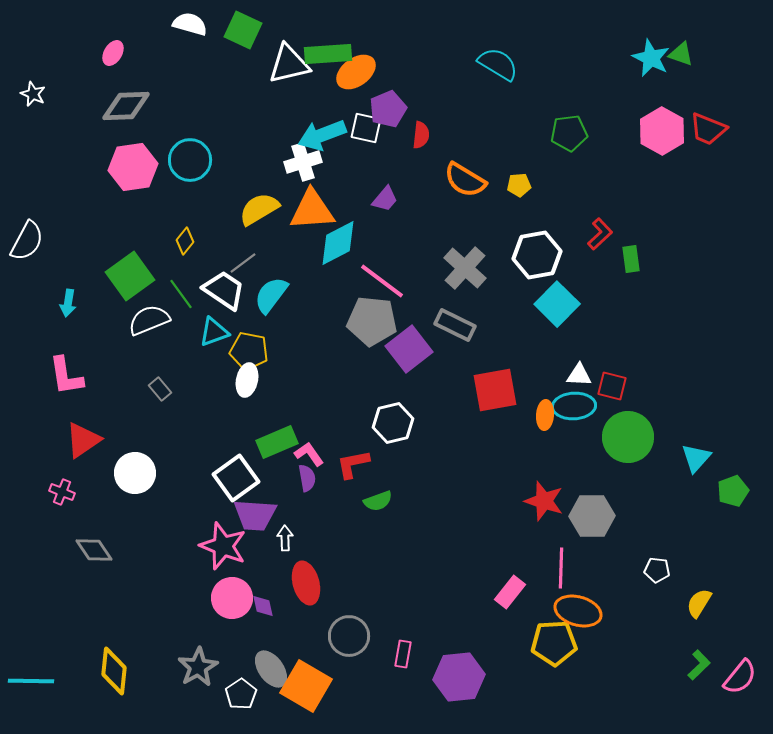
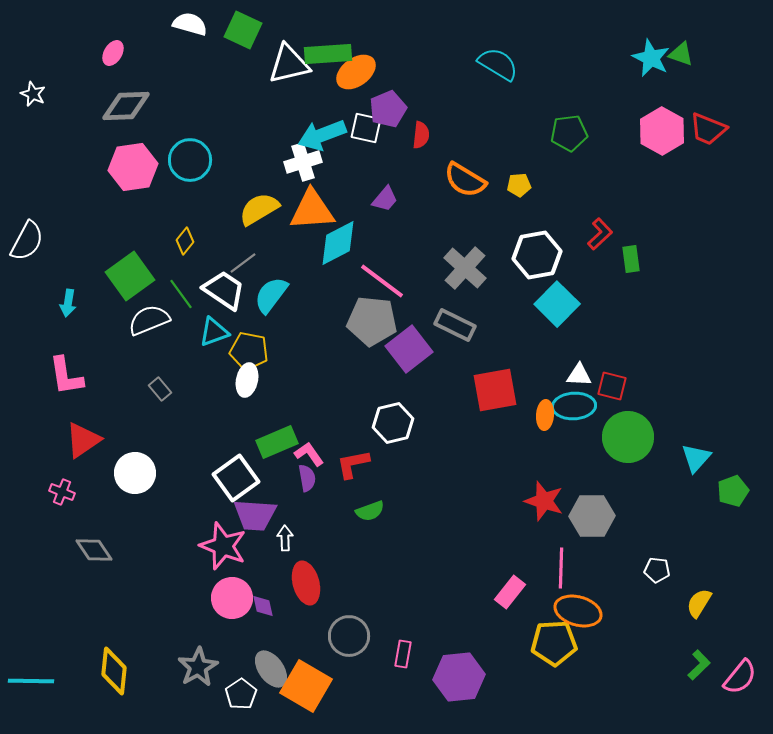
green semicircle at (378, 501): moved 8 px left, 10 px down
